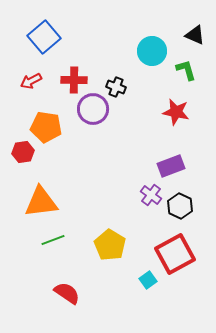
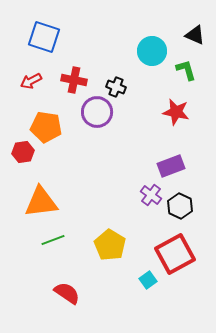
blue square: rotated 32 degrees counterclockwise
red cross: rotated 10 degrees clockwise
purple circle: moved 4 px right, 3 px down
